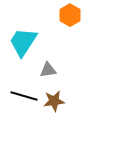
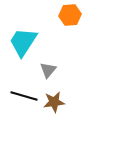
orange hexagon: rotated 25 degrees clockwise
gray triangle: rotated 42 degrees counterclockwise
brown star: moved 1 px down
